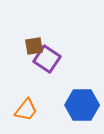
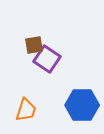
brown square: moved 1 px up
orange trapezoid: rotated 20 degrees counterclockwise
